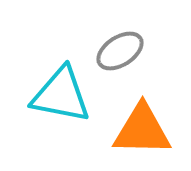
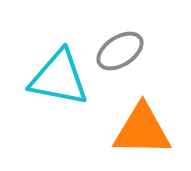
cyan triangle: moved 2 px left, 17 px up
